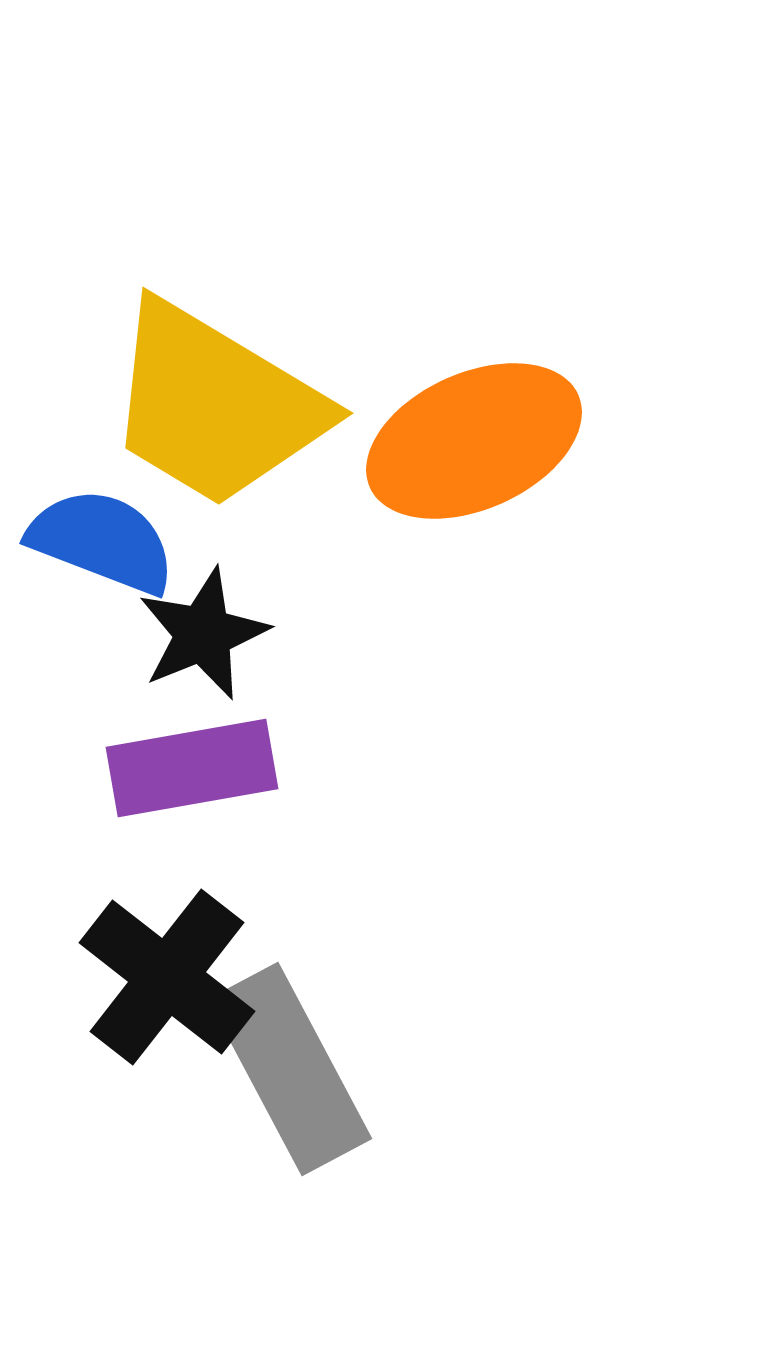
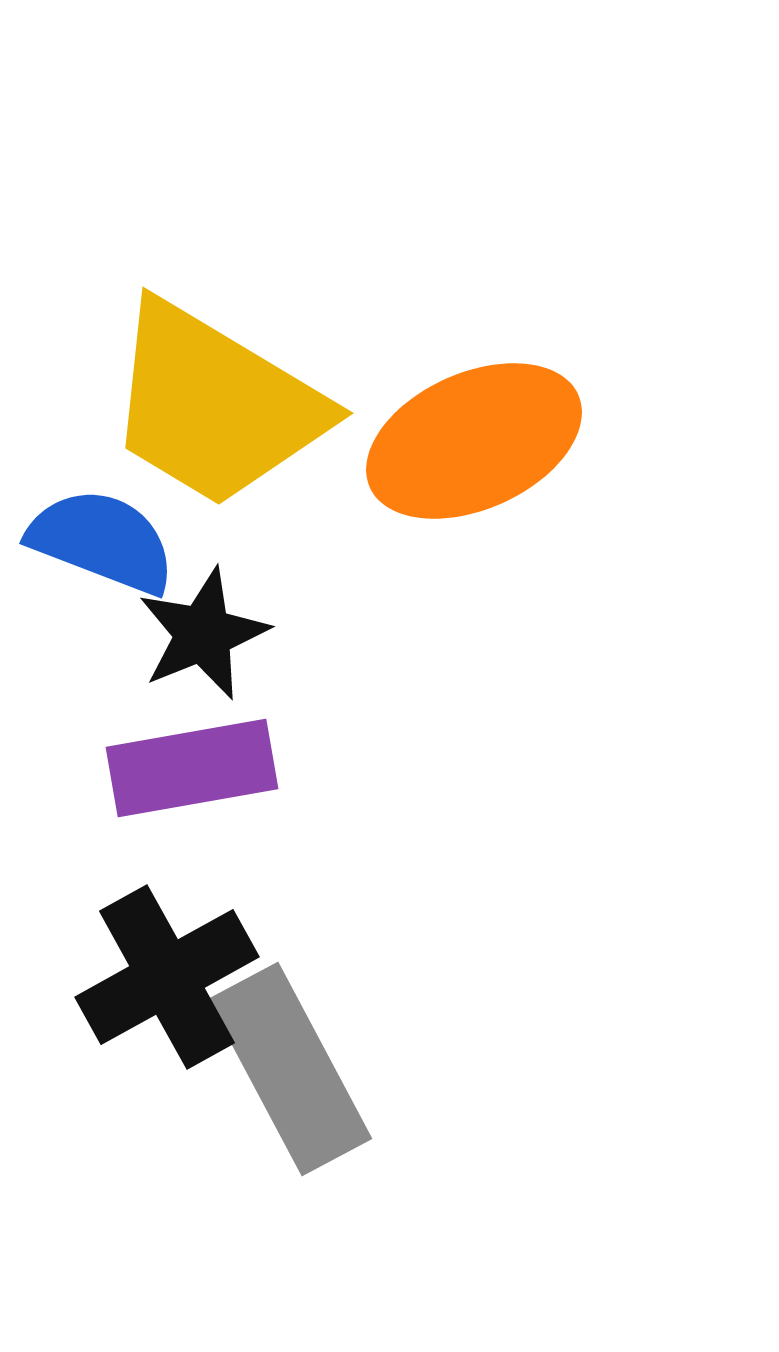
black cross: rotated 23 degrees clockwise
